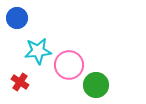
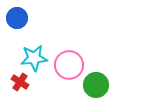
cyan star: moved 4 px left, 7 px down
